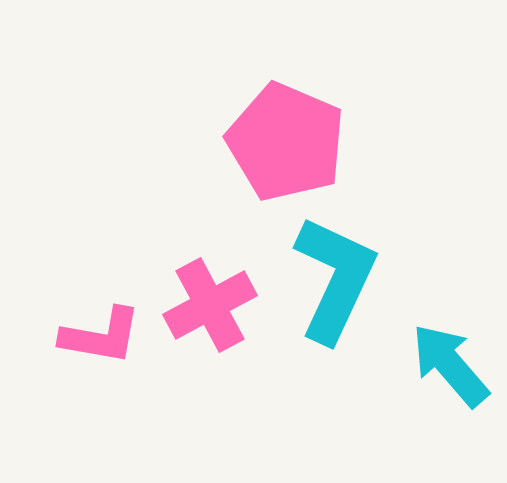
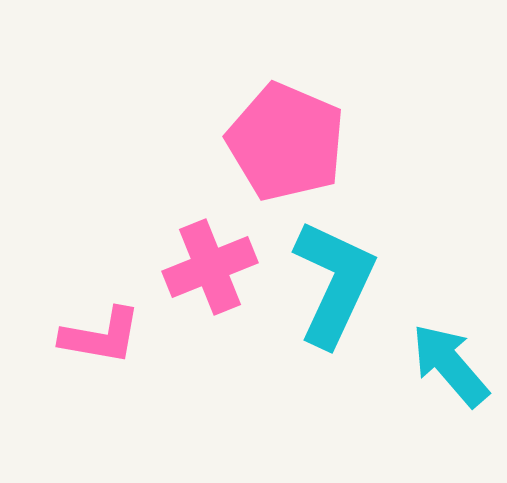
cyan L-shape: moved 1 px left, 4 px down
pink cross: moved 38 px up; rotated 6 degrees clockwise
